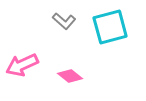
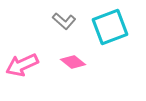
cyan square: rotated 6 degrees counterclockwise
pink diamond: moved 3 px right, 14 px up
